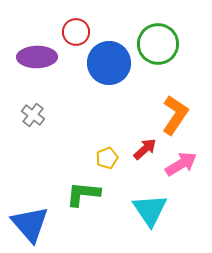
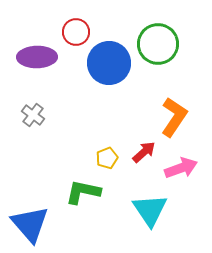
orange L-shape: moved 1 px left, 2 px down
red arrow: moved 1 px left, 3 px down
pink arrow: moved 4 px down; rotated 12 degrees clockwise
green L-shape: moved 2 px up; rotated 6 degrees clockwise
